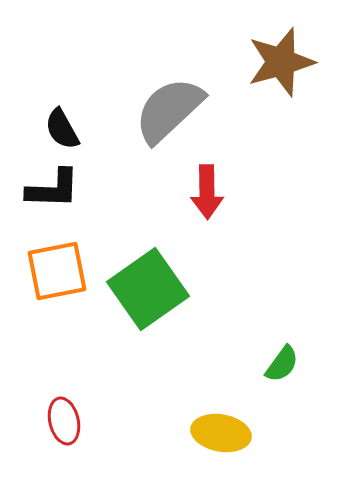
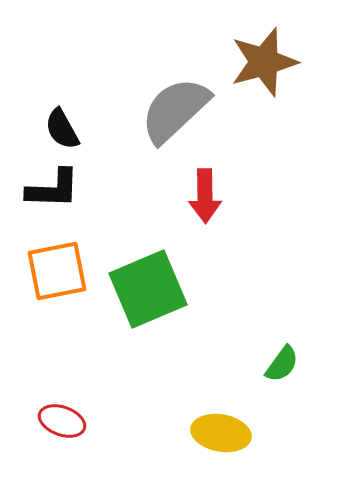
brown star: moved 17 px left
gray semicircle: moved 6 px right
red arrow: moved 2 px left, 4 px down
green square: rotated 12 degrees clockwise
red ellipse: moved 2 px left; rotated 57 degrees counterclockwise
